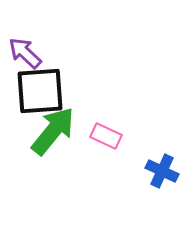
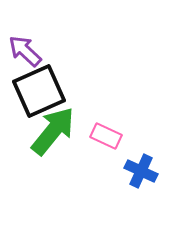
purple arrow: moved 2 px up
black square: moved 1 px left; rotated 20 degrees counterclockwise
blue cross: moved 21 px left
